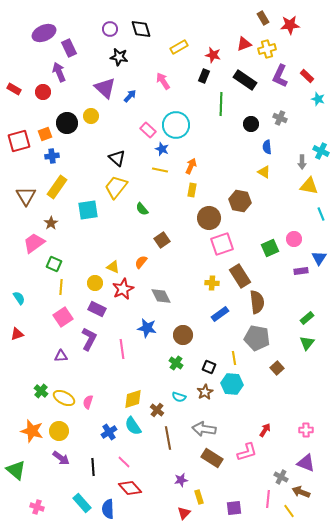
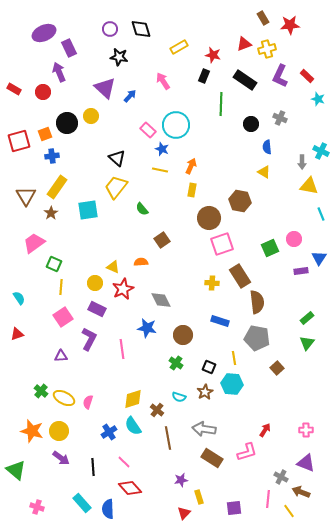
brown star at (51, 223): moved 10 px up
orange semicircle at (141, 262): rotated 48 degrees clockwise
gray diamond at (161, 296): moved 4 px down
blue rectangle at (220, 314): moved 7 px down; rotated 54 degrees clockwise
